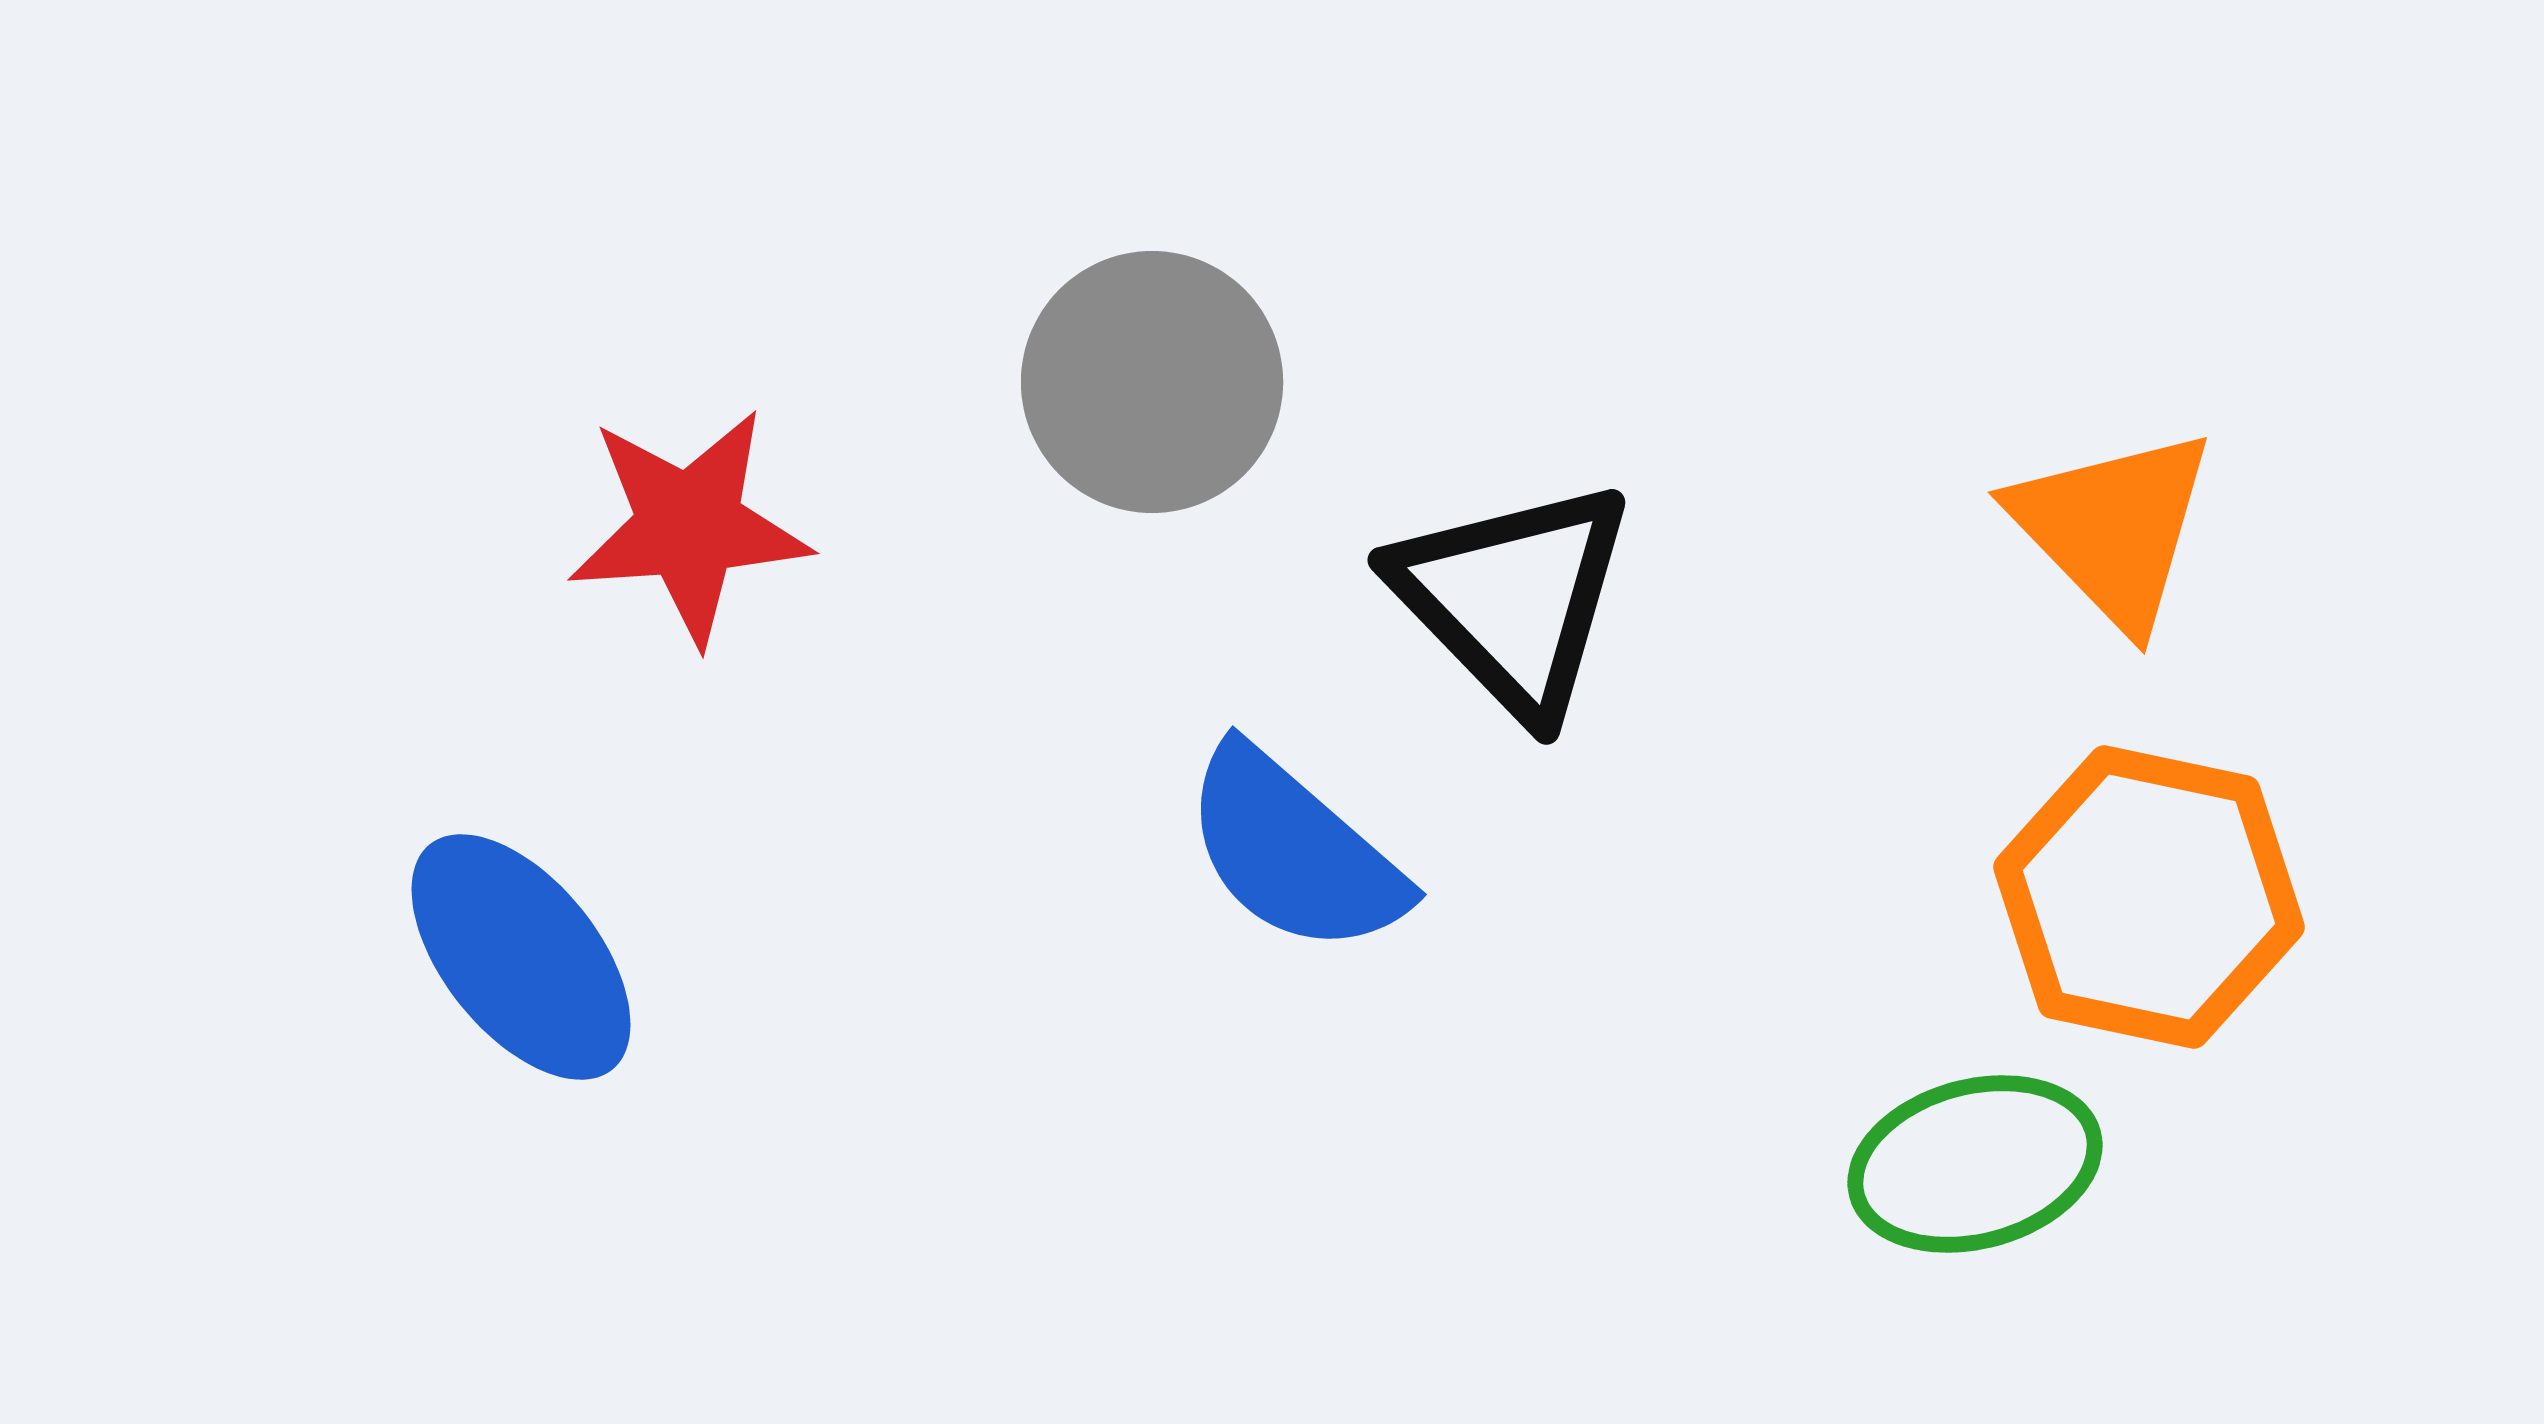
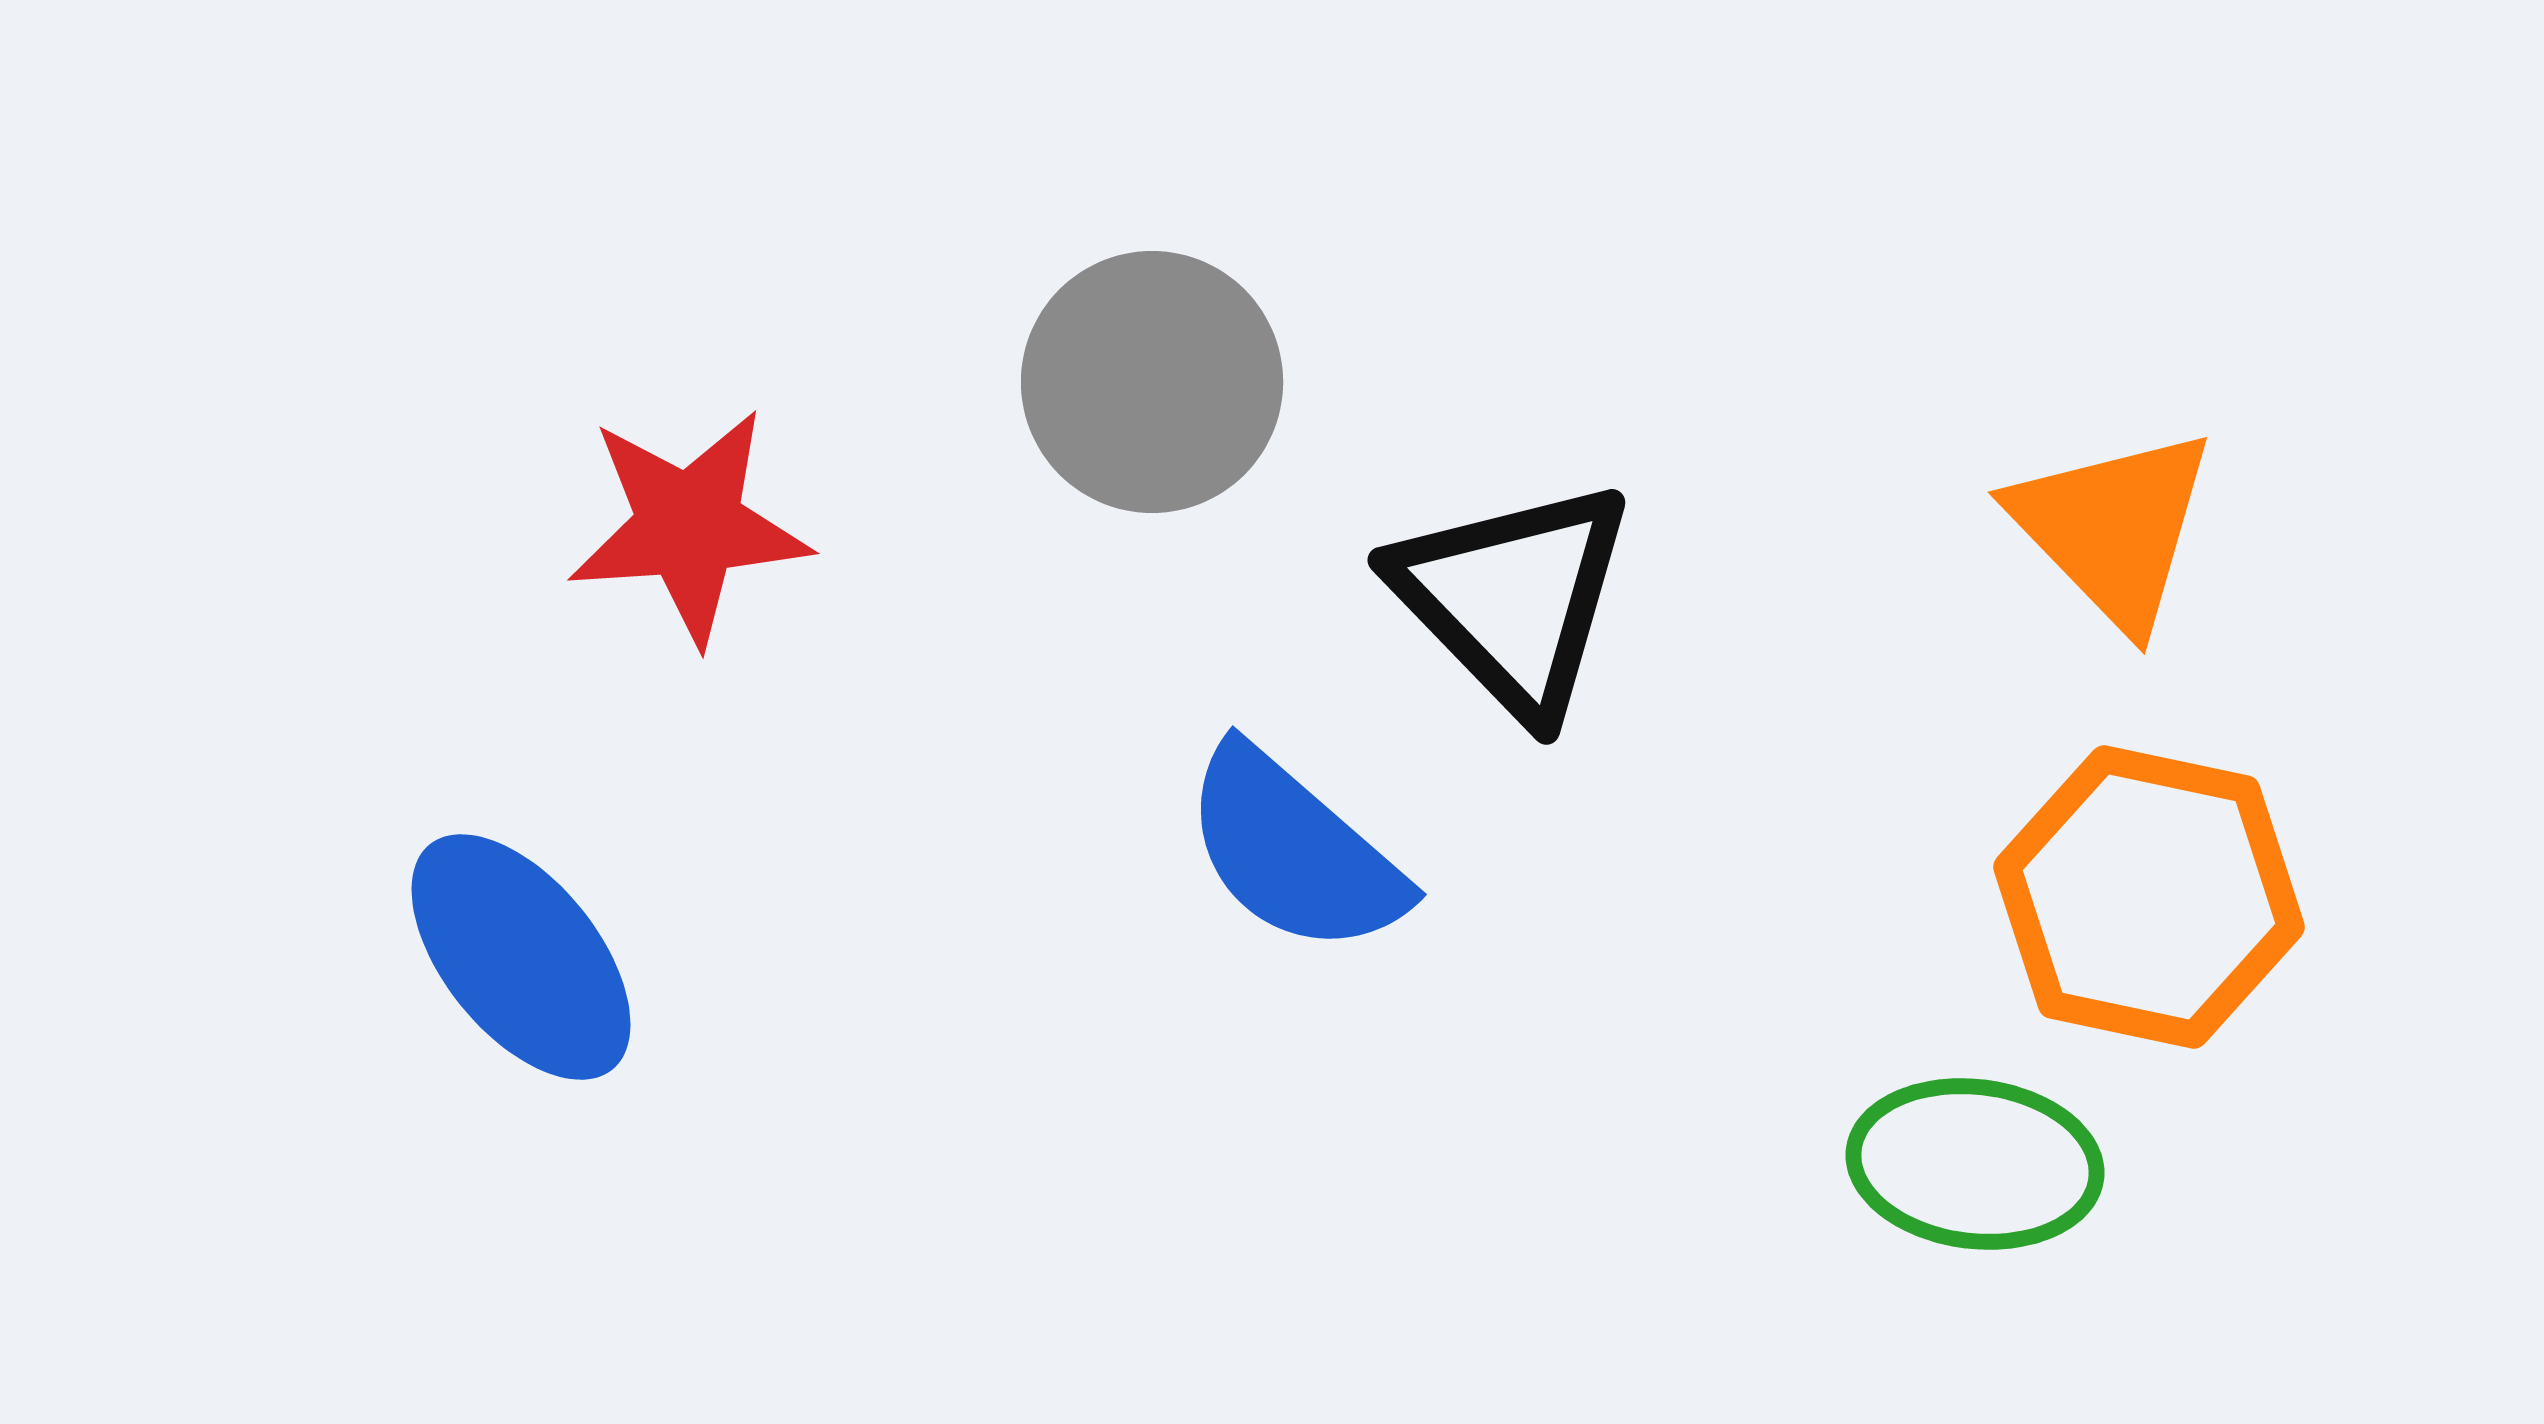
green ellipse: rotated 22 degrees clockwise
